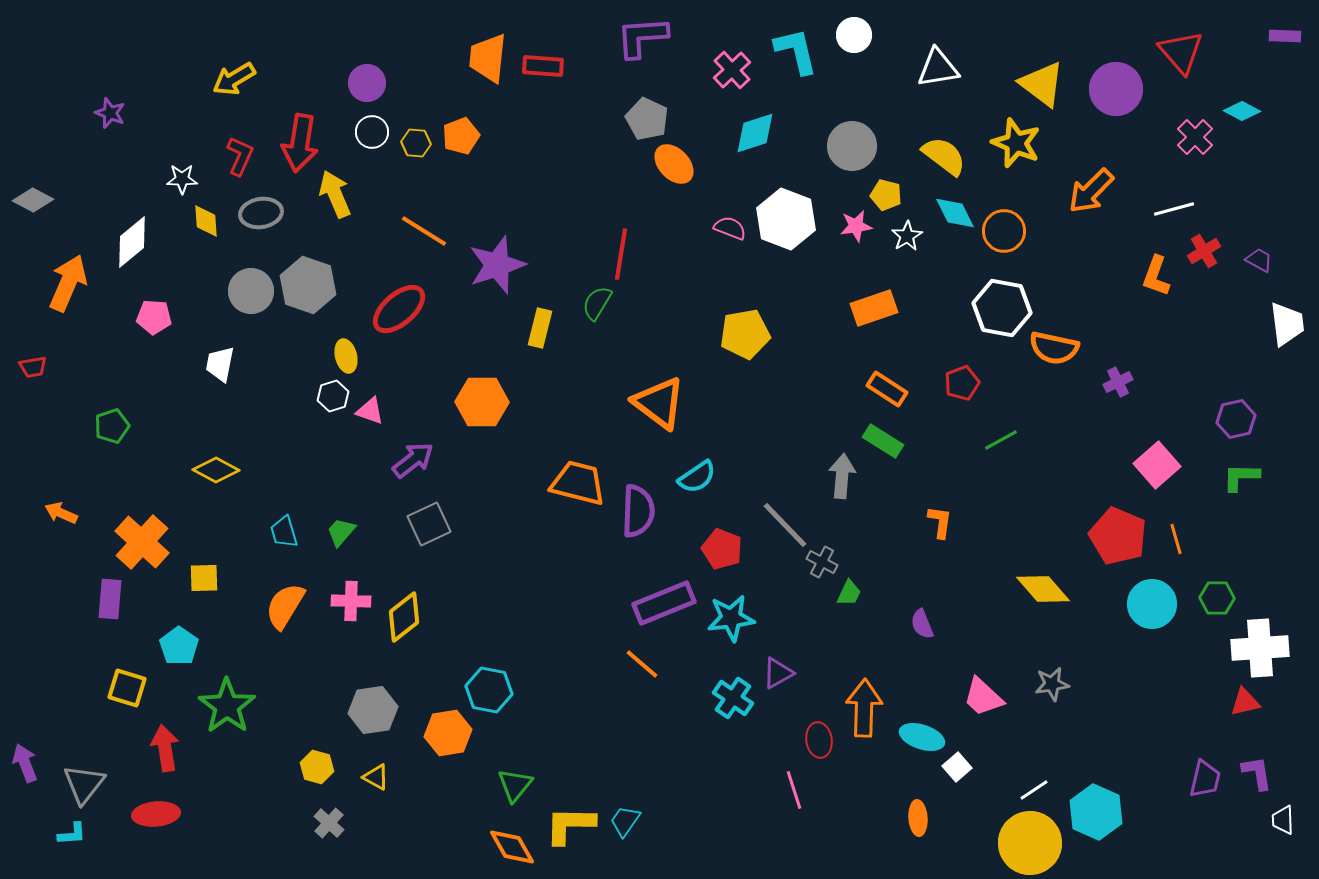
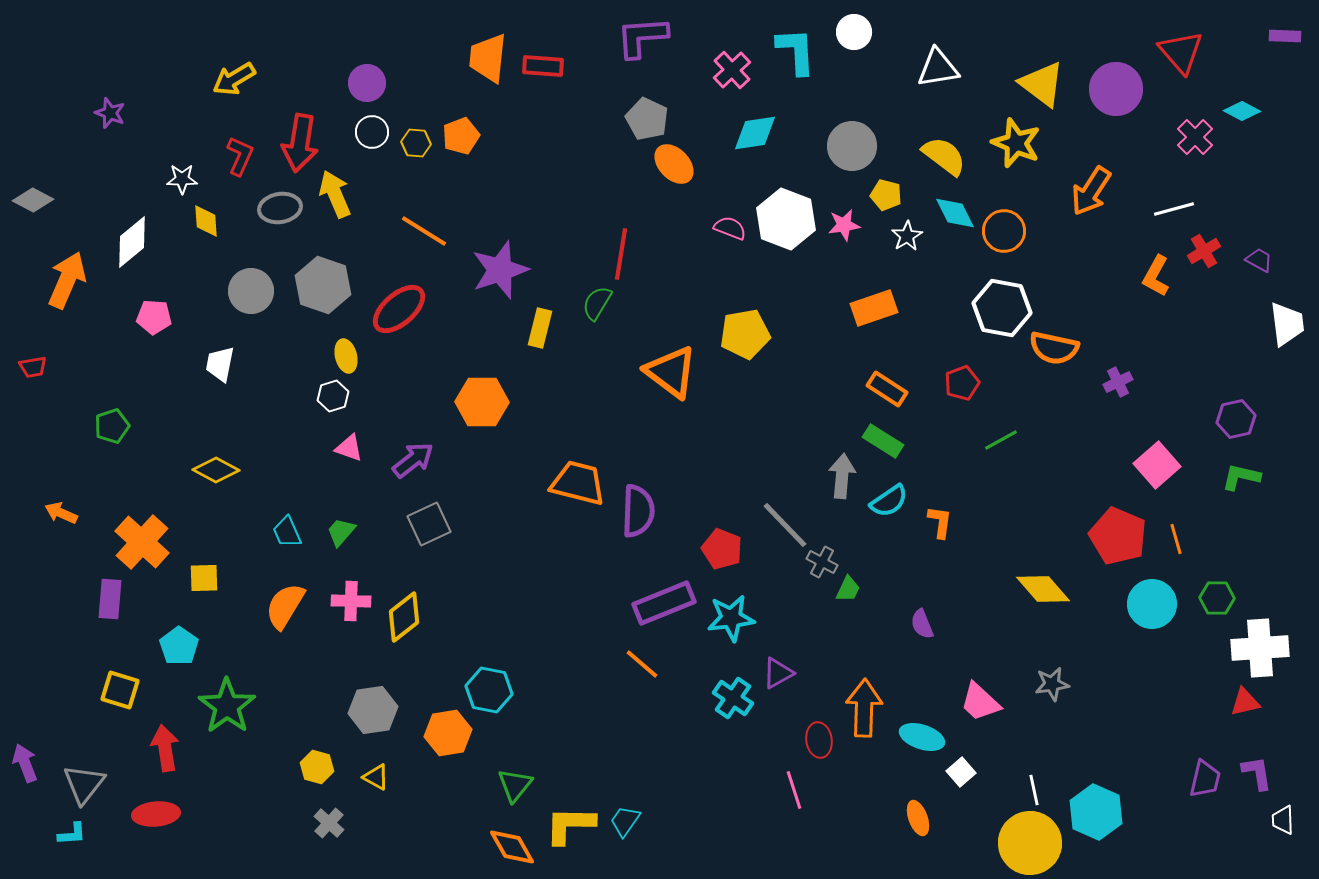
white circle at (854, 35): moved 3 px up
cyan L-shape at (796, 51): rotated 10 degrees clockwise
cyan diamond at (755, 133): rotated 9 degrees clockwise
orange arrow at (1091, 191): rotated 12 degrees counterclockwise
gray ellipse at (261, 213): moved 19 px right, 5 px up
pink star at (856, 226): moved 12 px left, 1 px up
purple star at (497, 265): moved 3 px right, 5 px down
orange L-shape at (1156, 276): rotated 9 degrees clockwise
orange arrow at (68, 283): moved 1 px left, 3 px up
gray hexagon at (308, 285): moved 15 px right
orange triangle at (659, 403): moved 12 px right, 31 px up
pink triangle at (370, 411): moved 21 px left, 37 px down
cyan semicircle at (697, 477): moved 192 px right, 24 px down
green L-shape at (1241, 477): rotated 12 degrees clockwise
cyan trapezoid at (284, 532): moved 3 px right; rotated 8 degrees counterclockwise
green trapezoid at (849, 593): moved 1 px left, 4 px up
yellow square at (127, 688): moved 7 px left, 2 px down
pink trapezoid at (983, 697): moved 3 px left, 5 px down
white square at (957, 767): moved 4 px right, 5 px down
white line at (1034, 790): rotated 68 degrees counterclockwise
orange ellipse at (918, 818): rotated 16 degrees counterclockwise
